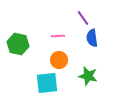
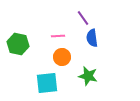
orange circle: moved 3 px right, 3 px up
